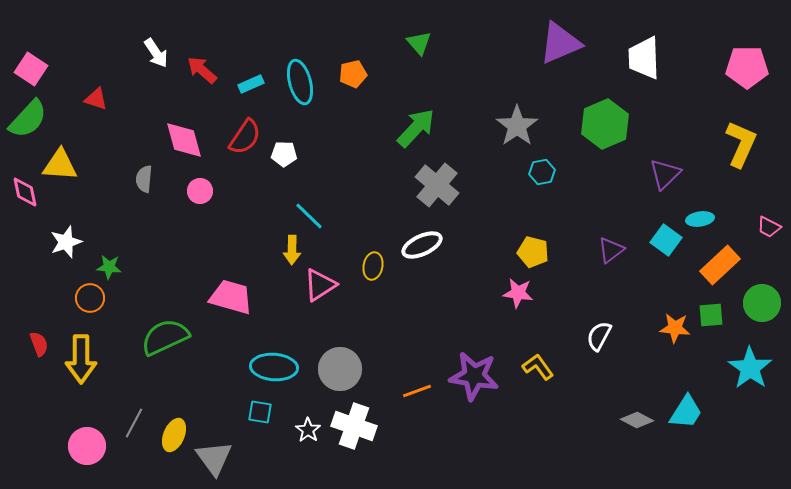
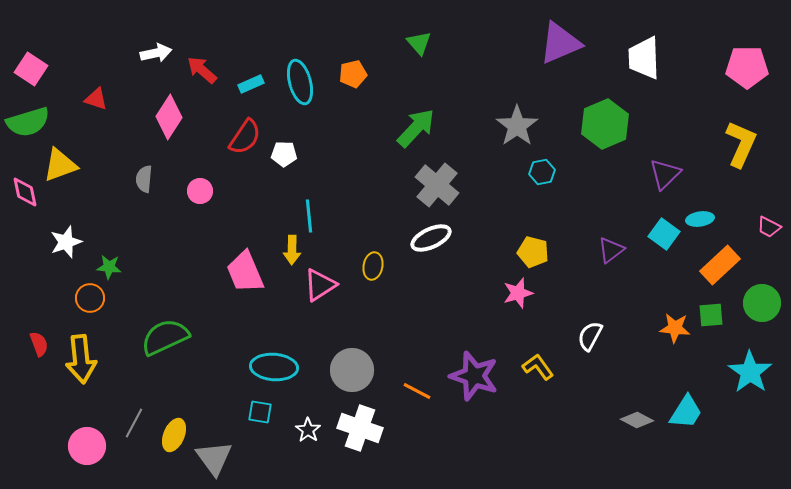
white arrow at (156, 53): rotated 68 degrees counterclockwise
green semicircle at (28, 119): moved 3 px down; rotated 30 degrees clockwise
pink diamond at (184, 140): moved 15 px left, 23 px up; rotated 48 degrees clockwise
yellow triangle at (60, 165): rotated 24 degrees counterclockwise
cyan line at (309, 216): rotated 40 degrees clockwise
cyan square at (666, 240): moved 2 px left, 6 px up
white ellipse at (422, 245): moved 9 px right, 7 px up
pink star at (518, 293): rotated 24 degrees counterclockwise
pink trapezoid at (231, 297): moved 14 px right, 25 px up; rotated 129 degrees counterclockwise
white semicircle at (599, 336): moved 9 px left
yellow arrow at (81, 359): rotated 6 degrees counterclockwise
cyan star at (750, 368): moved 4 px down
gray circle at (340, 369): moved 12 px right, 1 px down
purple star at (474, 376): rotated 9 degrees clockwise
orange line at (417, 391): rotated 48 degrees clockwise
white cross at (354, 426): moved 6 px right, 2 px down
